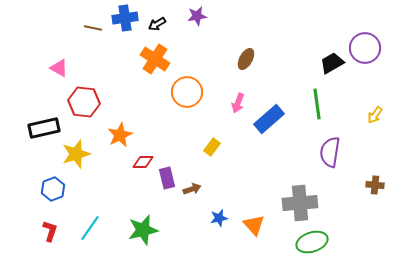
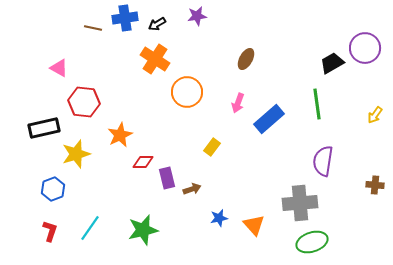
purple semicircle: moved 7 px left, 9 px down
